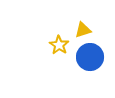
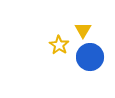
yellow triangle: rotated 42 degrees counterclockwise
